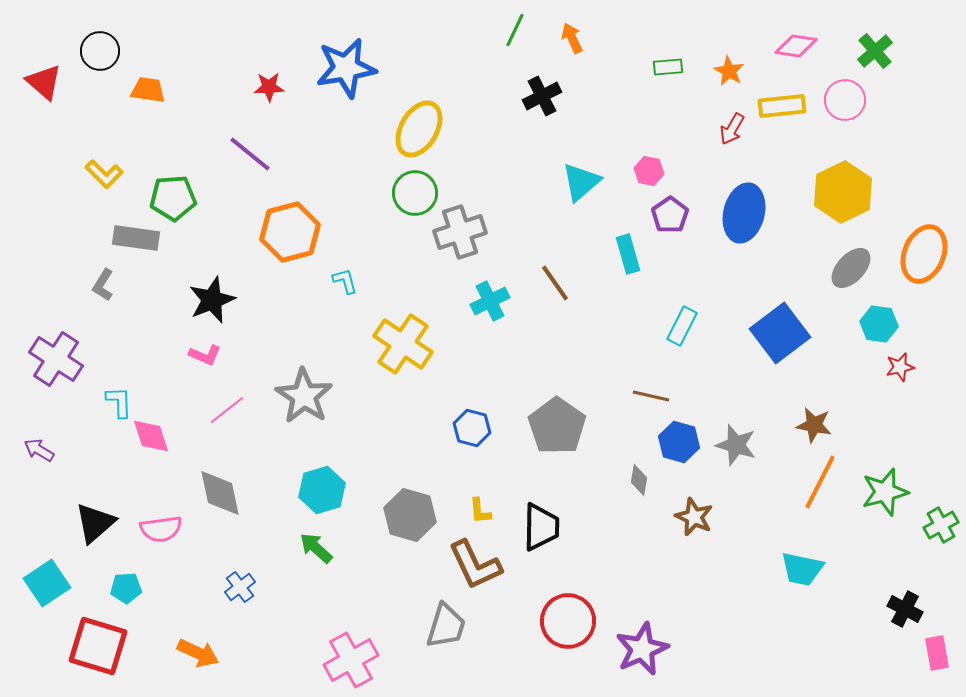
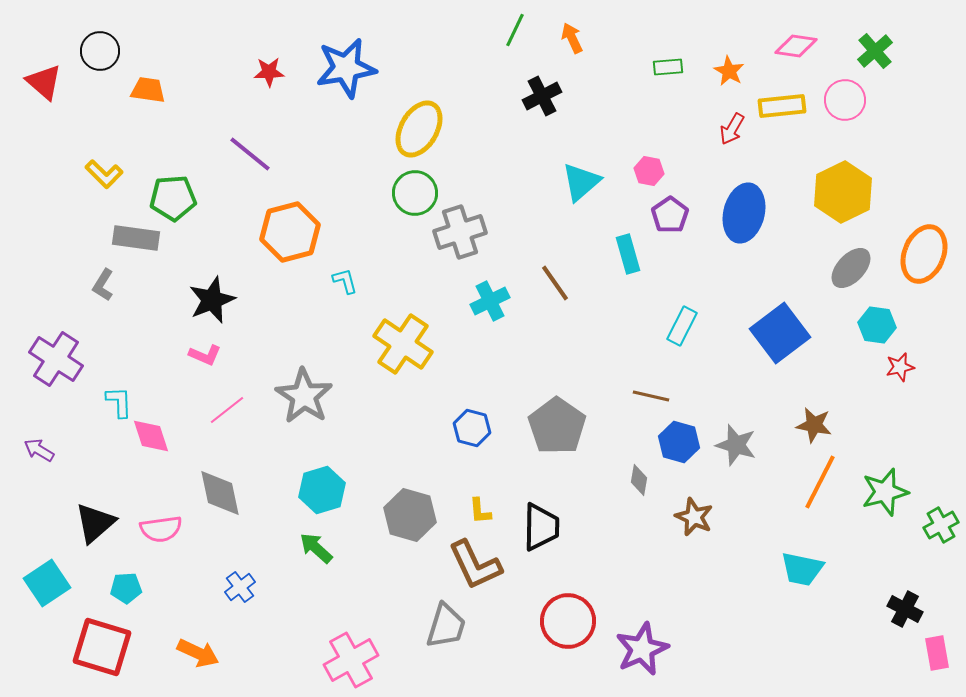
red star at (269, 87): moved 15 px up
cyan hexagon at (879, 324): moved 2 px left, 1 px down
red square at (98, 646): moved 4 px right, 1 px down
